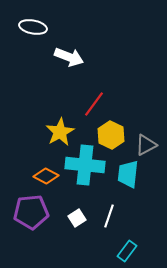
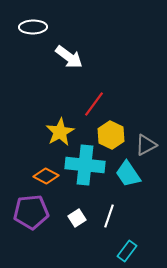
white ellipse: rotated 12 degrees counterclockwise
white arrow: rotated 16 degrees clockwise
cyan trapezoid: rotated 40 degrees counterclockwise
